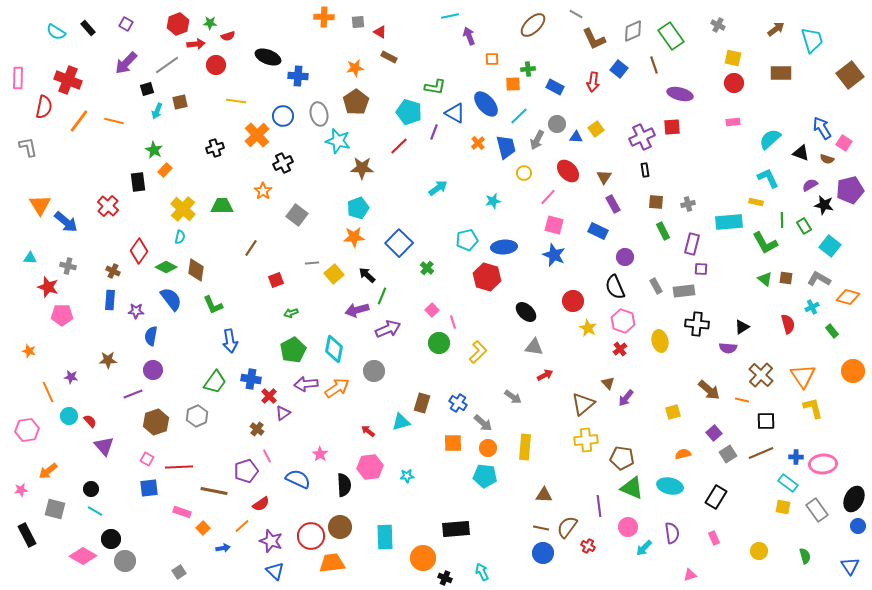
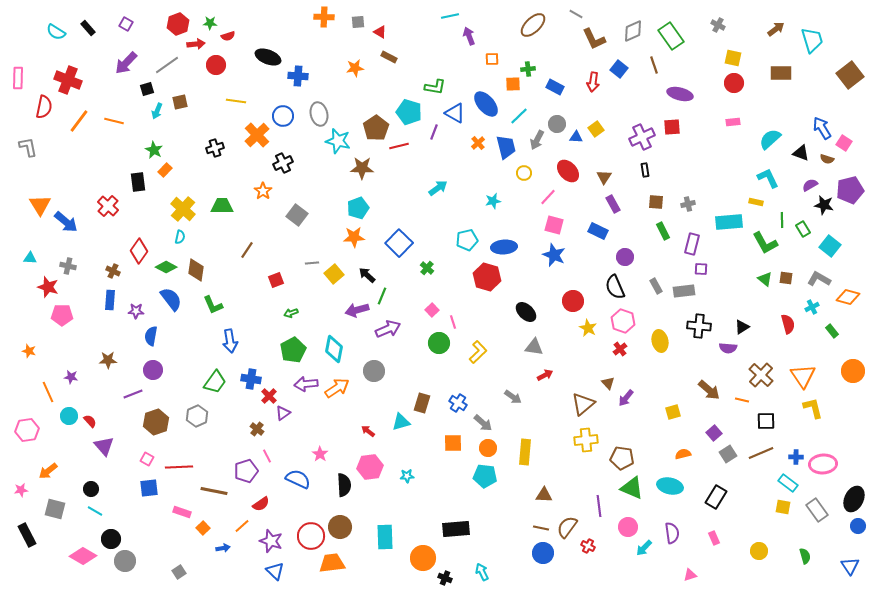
brown pentagon at (356, 102): moved 20 px right, 26 px down
red line at (399, 146): rotated 30 degrees clockwise
green rectangle at (804, 226): moved 1 px left, 3 px down
brown line at (251, 248): moved 4 px left, 2 px down
black cross at (697, 324): moved 2 px right, 2 px down
yellow rectangle at (525, 447): moved 5 px down
